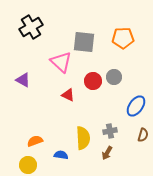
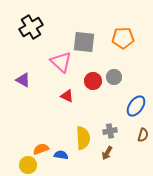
red triangle: moved 1 px left, 1 px down
orange semicircle: moved 6 px right, 8 px down
